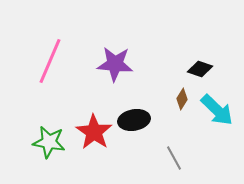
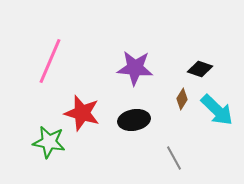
purple star: moved 20 px right, 4 px down
red star: moved 12 px left, 19 px up; rotated 18 degrees counterclockwise
